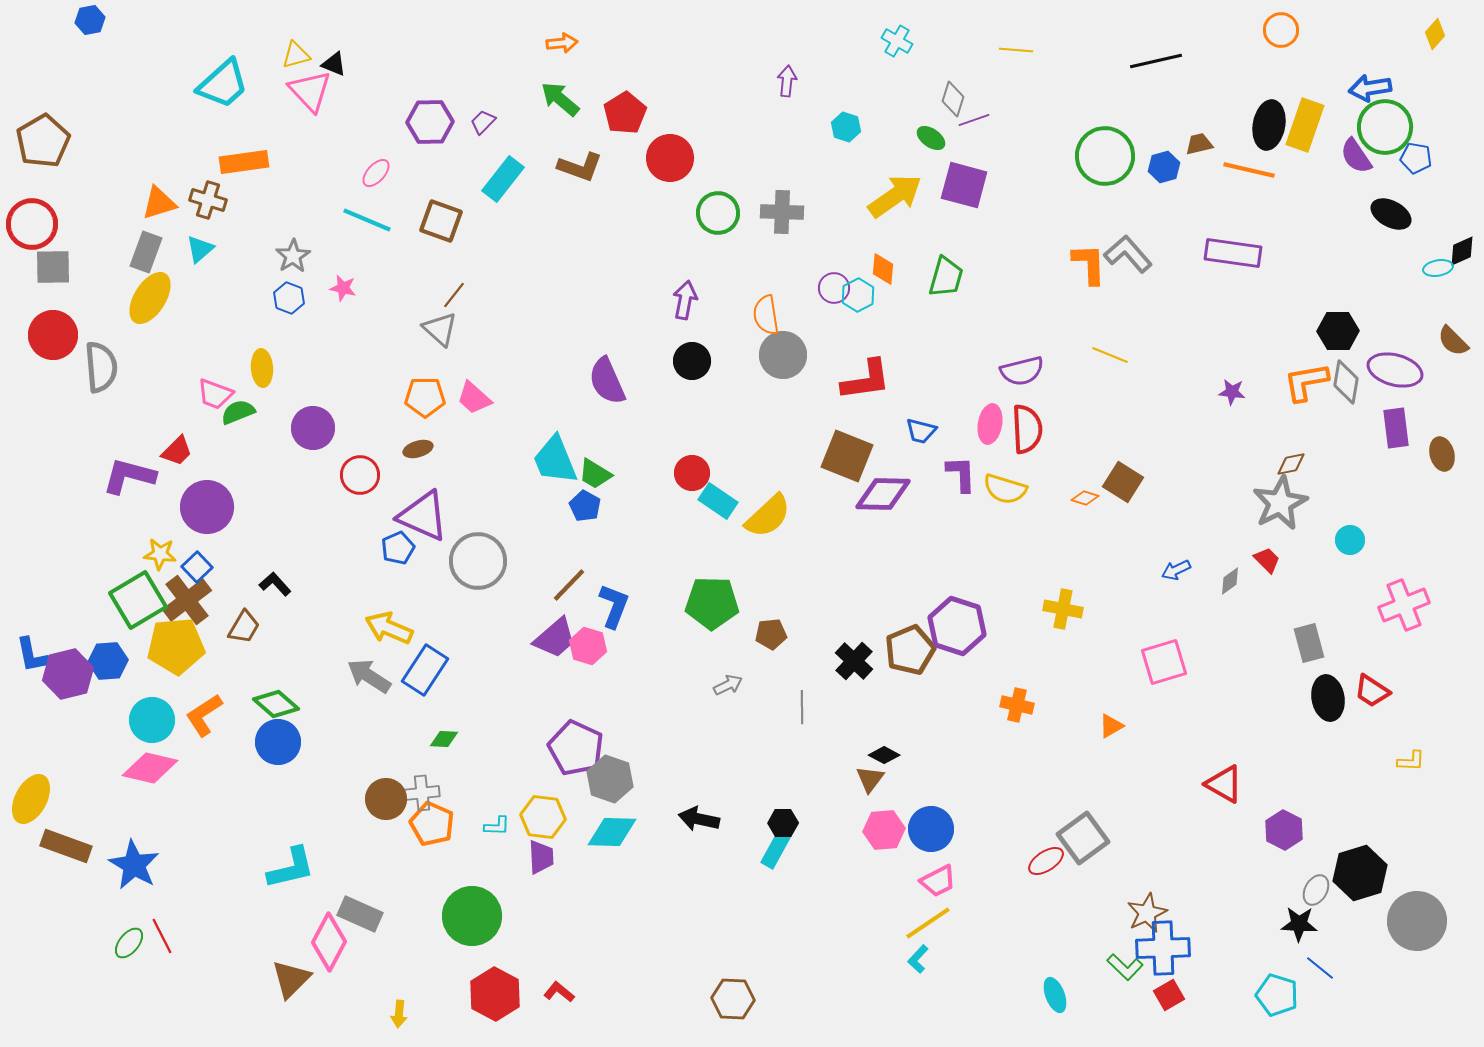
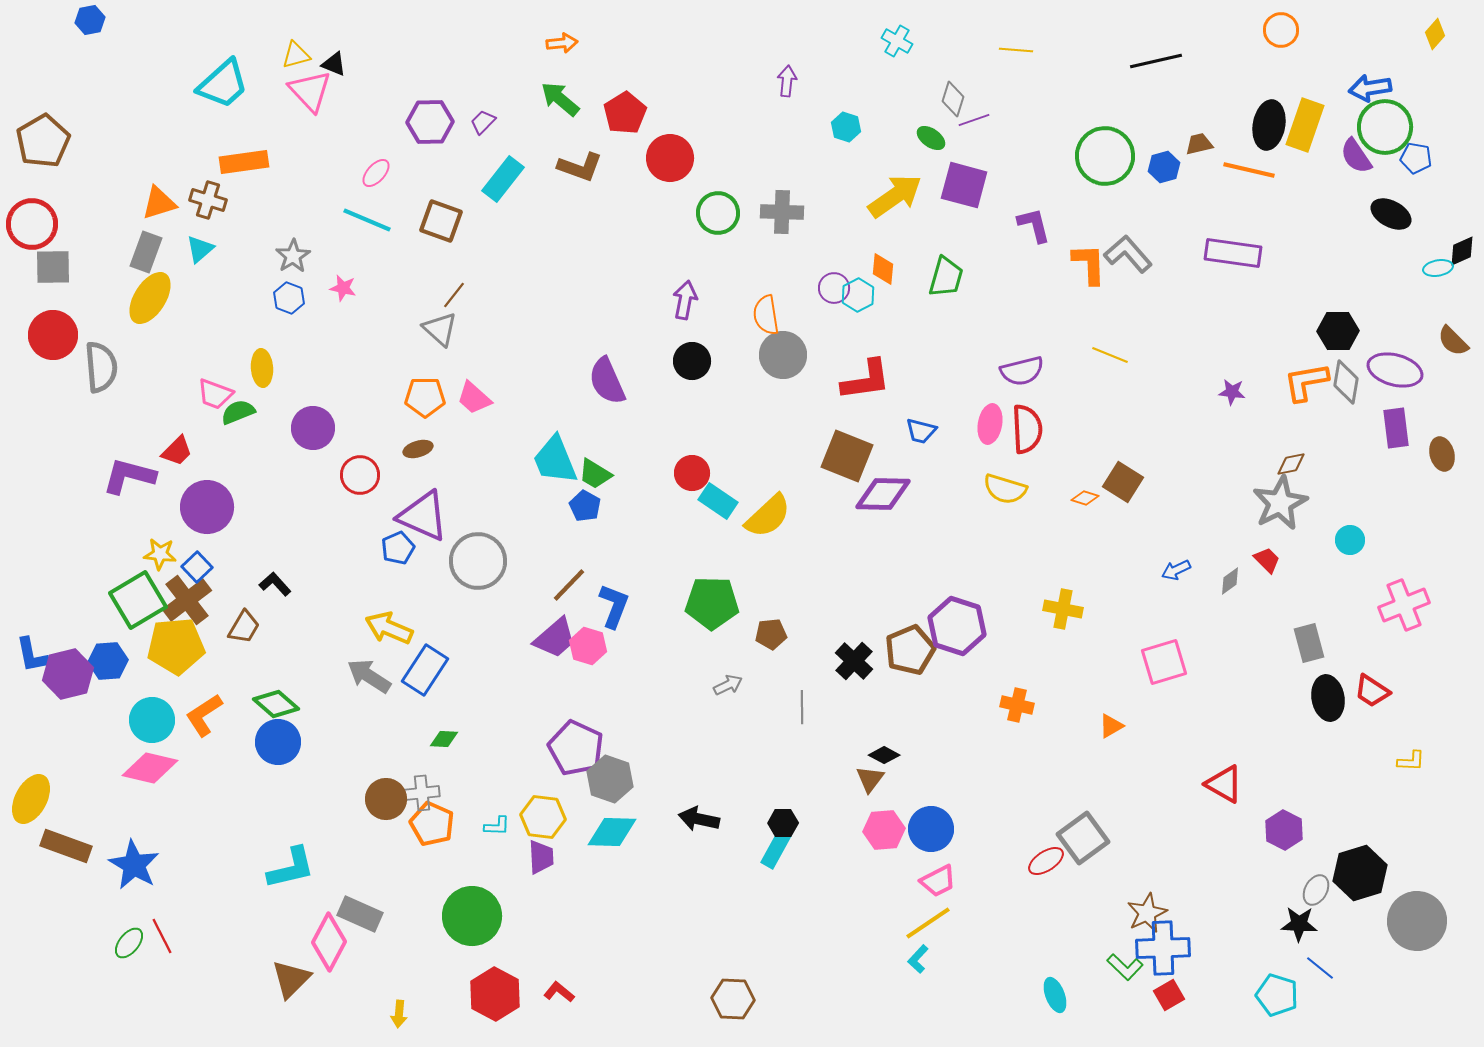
purple L-shape at (961, 474): moved 73 px right, 249 px up; rotated 12 degrees counterclockwise
